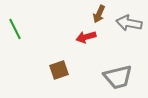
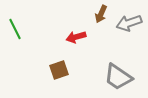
brown arrow: moved 2 px right
gray arrow: rotated 30 degrees counterclockwise
red arrow: moved 10 px left
gray trapezoid: rotated 48 degrees clockwise
